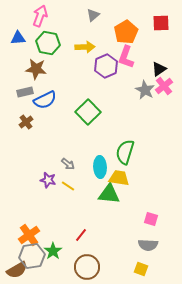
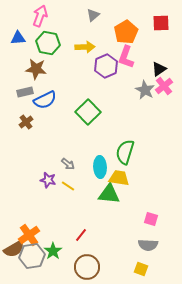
brown semicircle: moved 3 px left, 21 px up
